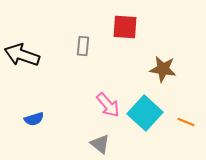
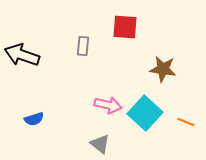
pink arrow: rotated 36 degrees counterclockwise
